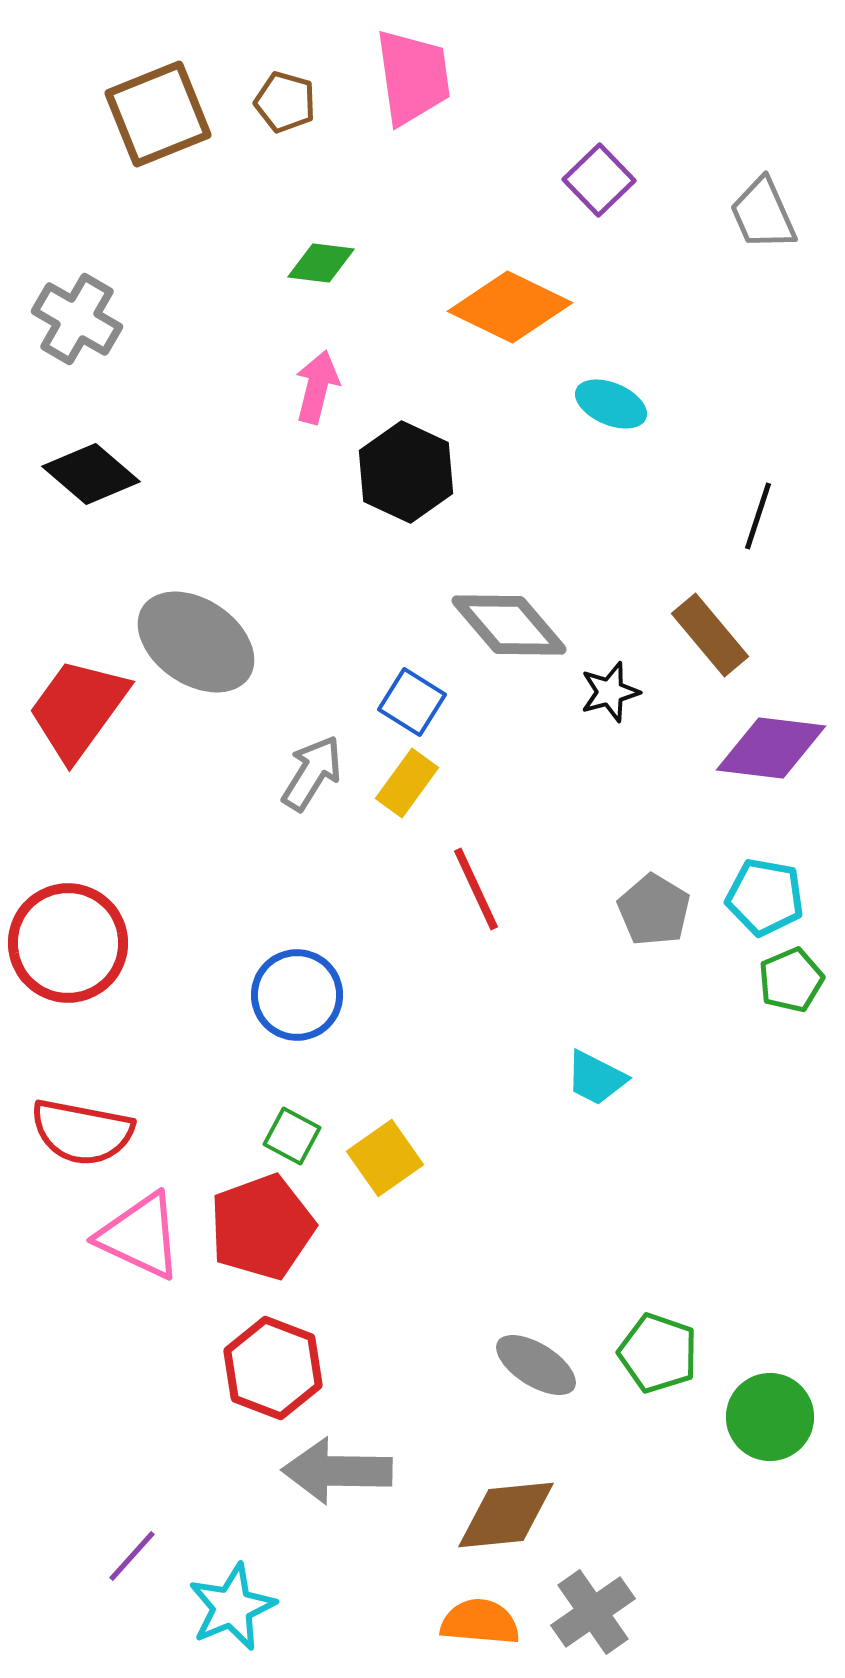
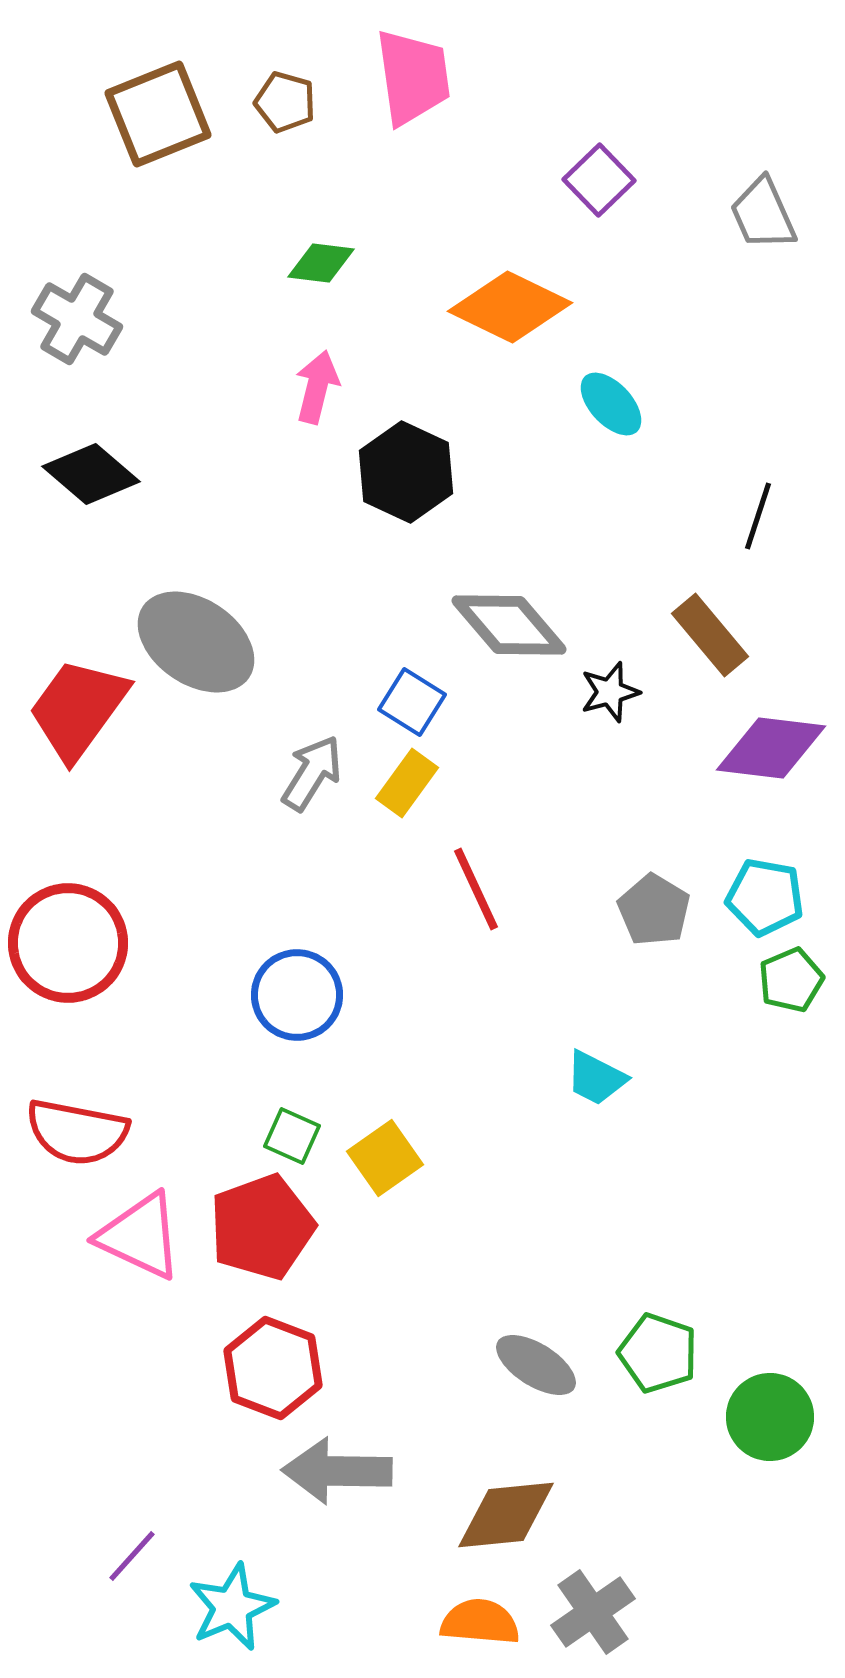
cyan ellipse at (611, 404): rotated 24 degrees clockwise
red semicircle at (82, 1132): moved 5 px left
green square at (292, 1136): rotated 4 degrees counterclockwise
